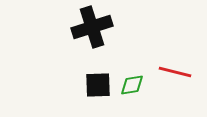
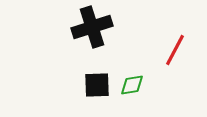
red line: moved 22 px up; rotated 76 degrees counterclockwise
black square: moved 1 px left
